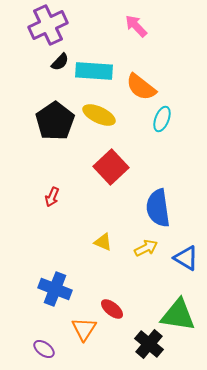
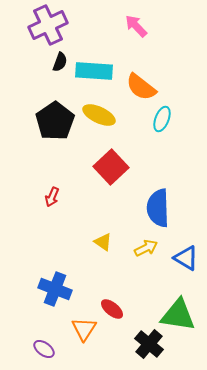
black semicircle: rotated 24 degrees counterclockwise
blue semicircle: rotated 6 degrees clockwise
yellow triangle: rotated 12 degrees clockwise
